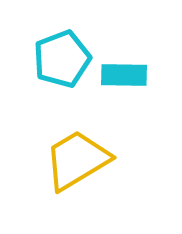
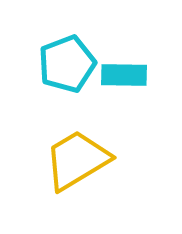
cyan pentagon: moved 5 px right, 5 px down
